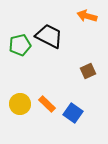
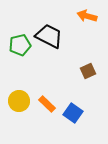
yellow circle: moved 1 px left, 3 px up
